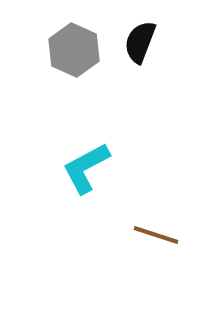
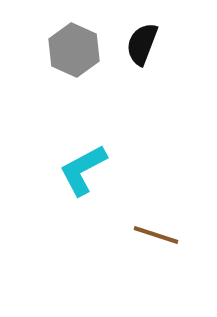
black semicircle: moved 2 px right, 2 px down
cyan L-shape: moved 3 px left, 2 px down
